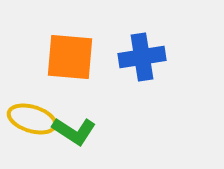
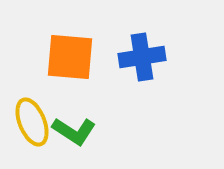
yellow ellipse: moved 3 px down; rotated 51 degrees clockwise
